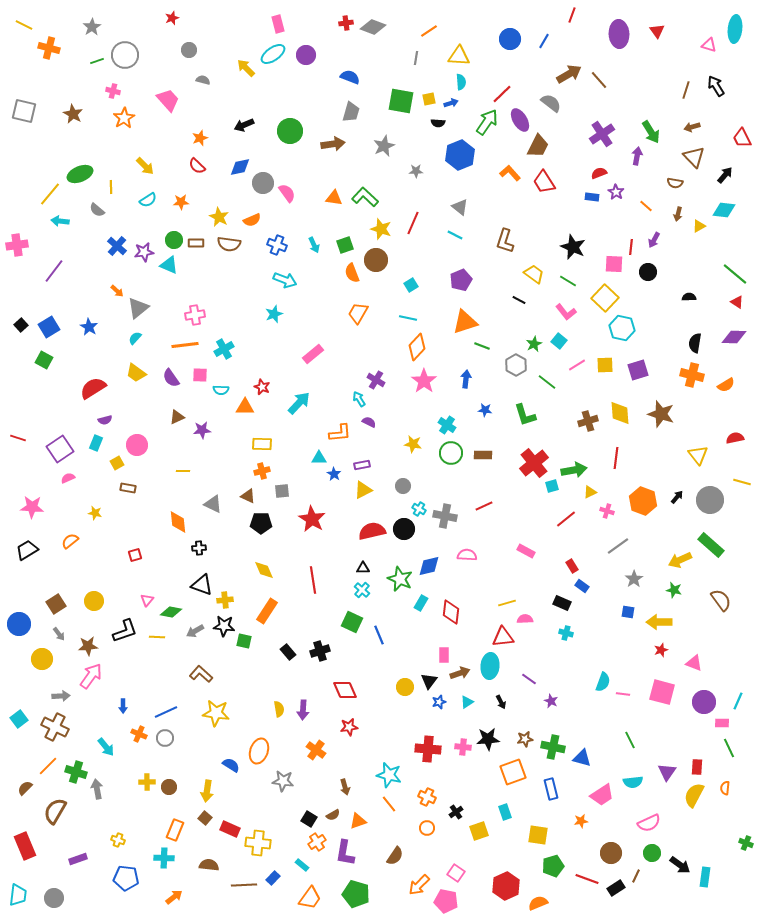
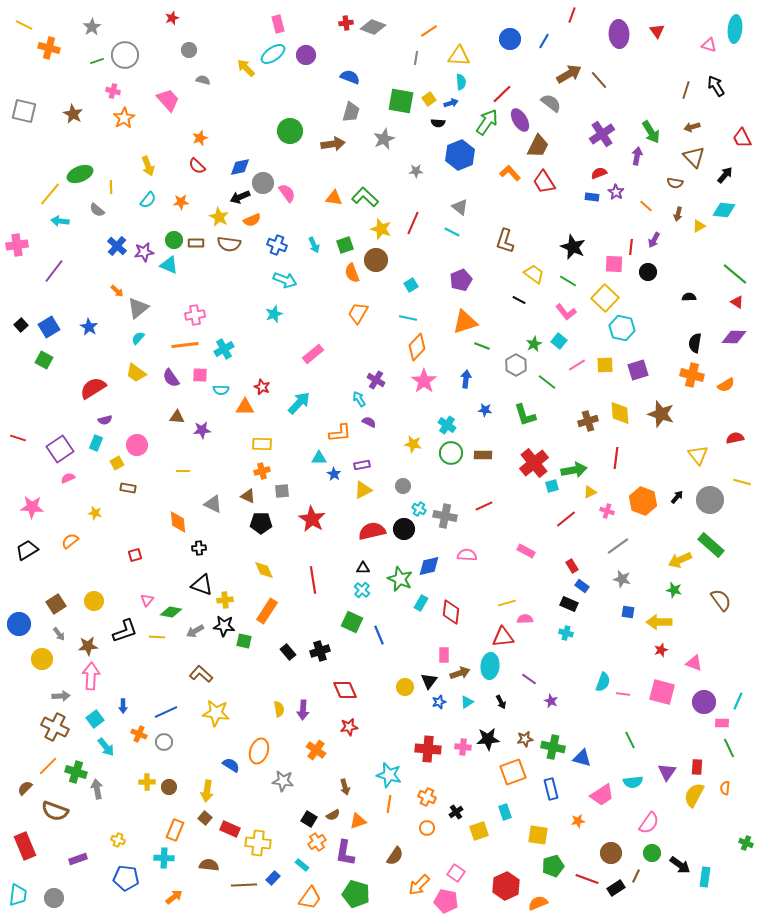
yellow square at (429, 99): rotated 24 degrees counterclockwise
black arrow at (244, 125): moved 4 px left, 72 px down
gray star at (384, 146): moved 7 px up
yellow arrow at (145, 166): moved 3 px right; rotated 24 degrees clockwise
cyan semicircle at (148, 200): rotated 18 degrees counterclockwise
cyan line at (455, 235): moved 3 px left, 3 px up
cyan semicircle at (135, 338): moved 3 px right
brown triangle at (177, 417): rotated 28 degrees clockwise
gray star at (634, 579): moved 12 px left; rotated 24 degrees counterclockwise
black rectangle at (562, 603): moved 7 px right, 1 px down
pink arrow at (91, 676): rotated 32 degrees counterclockwise
cyan square at (19, 719): moved 76 px right
gray circle at (165, 738): moved 1 px left, 4 px down
orange line at (389, 804): rotated 48 degrees clockwise
brown semicircle at (55, 811): rotated 100 degrees counterclockwise
orange star at (581, 821): moved 3 px left
pink semicircle at (649, 823): rotated 30 degrees counterclockwise
